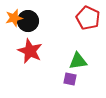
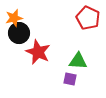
black circle: moved 9 px left, 12 px down
red star: moved 8 px right, 1 px down
green triangle: rotated 12 degrees clockwise
